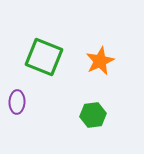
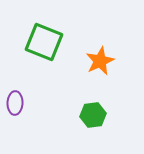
green square: moved 15 px up
purple ellipse: moved 2 px left, 1 px down
